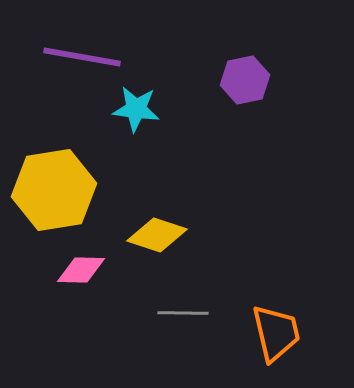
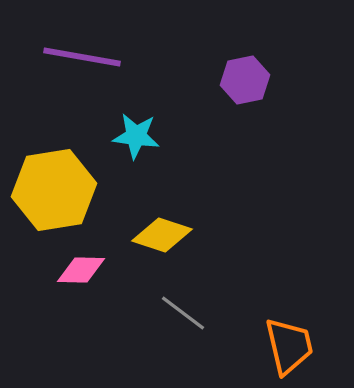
cyan star: moved 27 px down
yellow diamond: moved 5 px right
gray line: rotated 36 degrees clockwise
orange trapezoid: moved 13 px right, 13 px down
